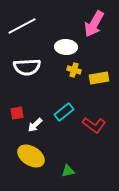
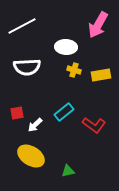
pink arrow: moved 4 px right, 1 px down
yellow rectangle: moved 2 px right, 3 px up
